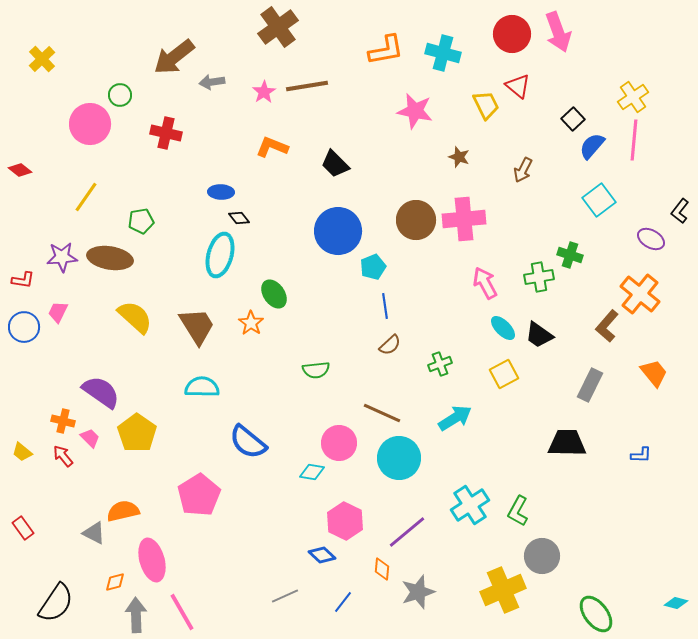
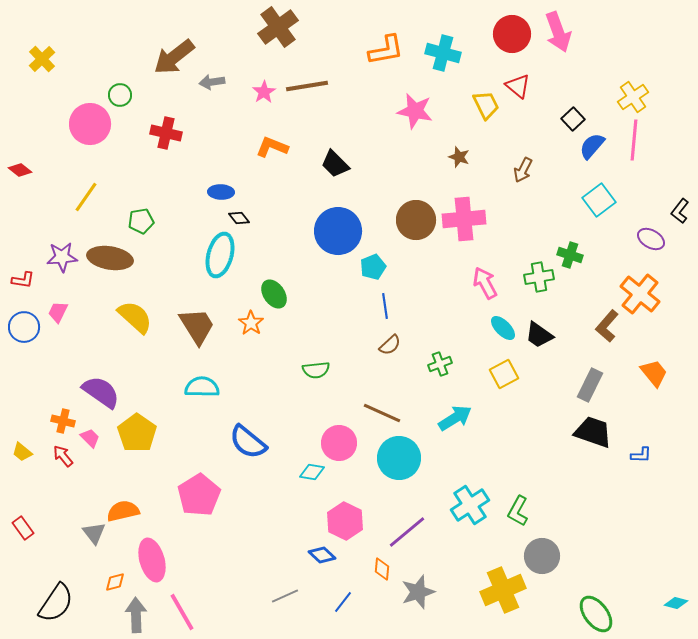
black trapezoid at (567, 443): moved 26 px right, 11 px up; rotated 18 degrees clockwise
gray triangle at (94, 533): rotated 25 degrees clockwise
